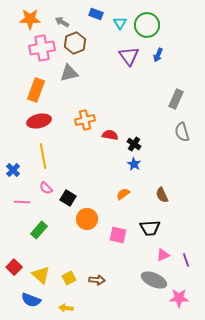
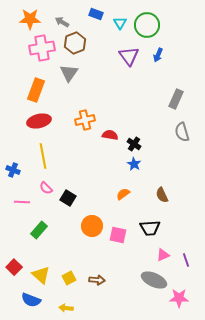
gray triangle: rotated 42 degrees counterclockwise
blue cross: rotated 24 degrees counterclockwise
orange circle: moved 5 px right, 7 px down
